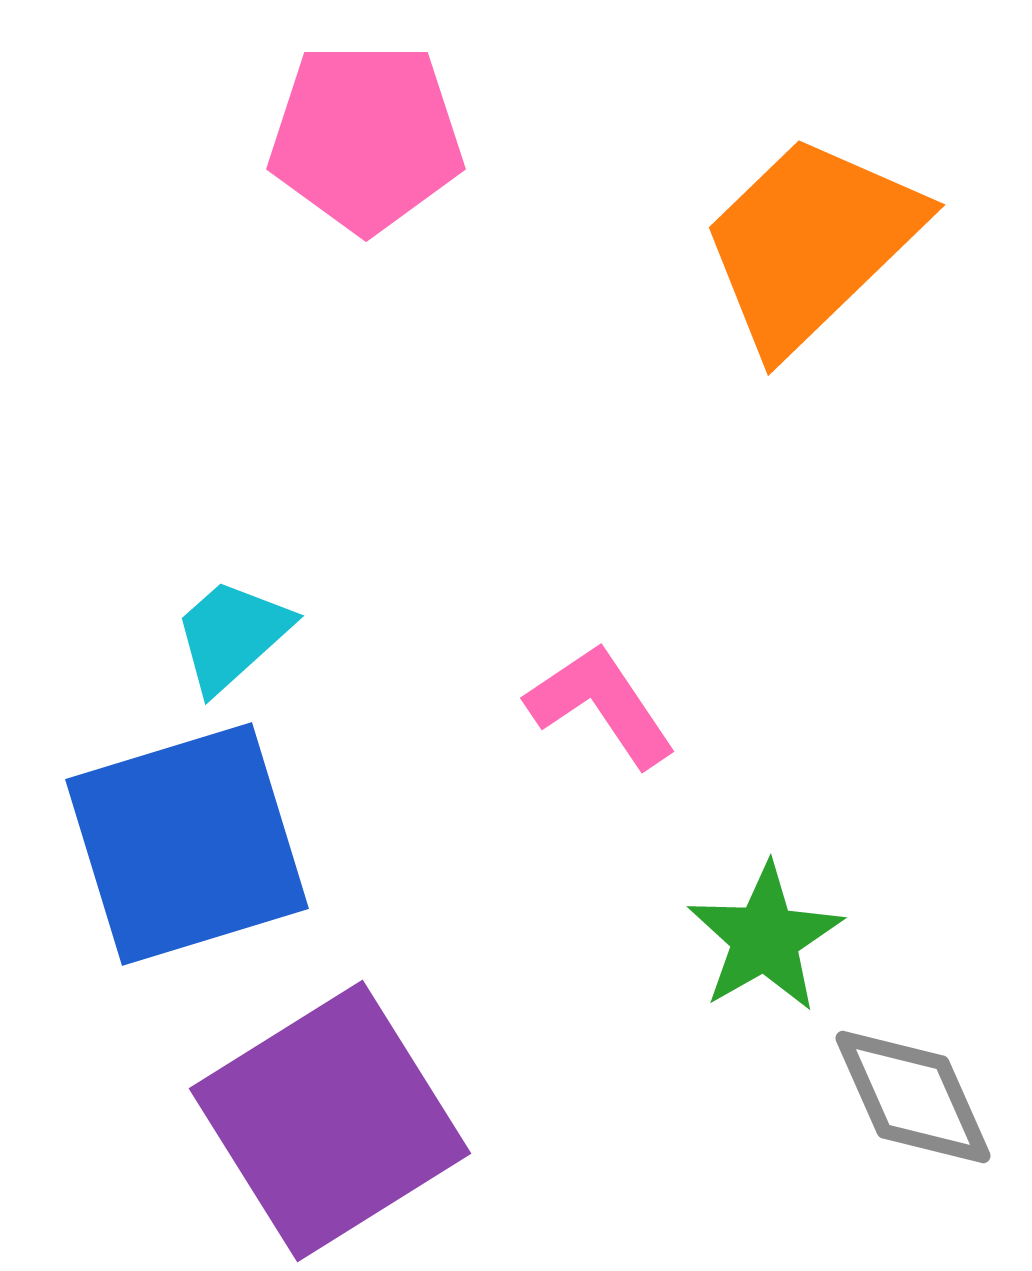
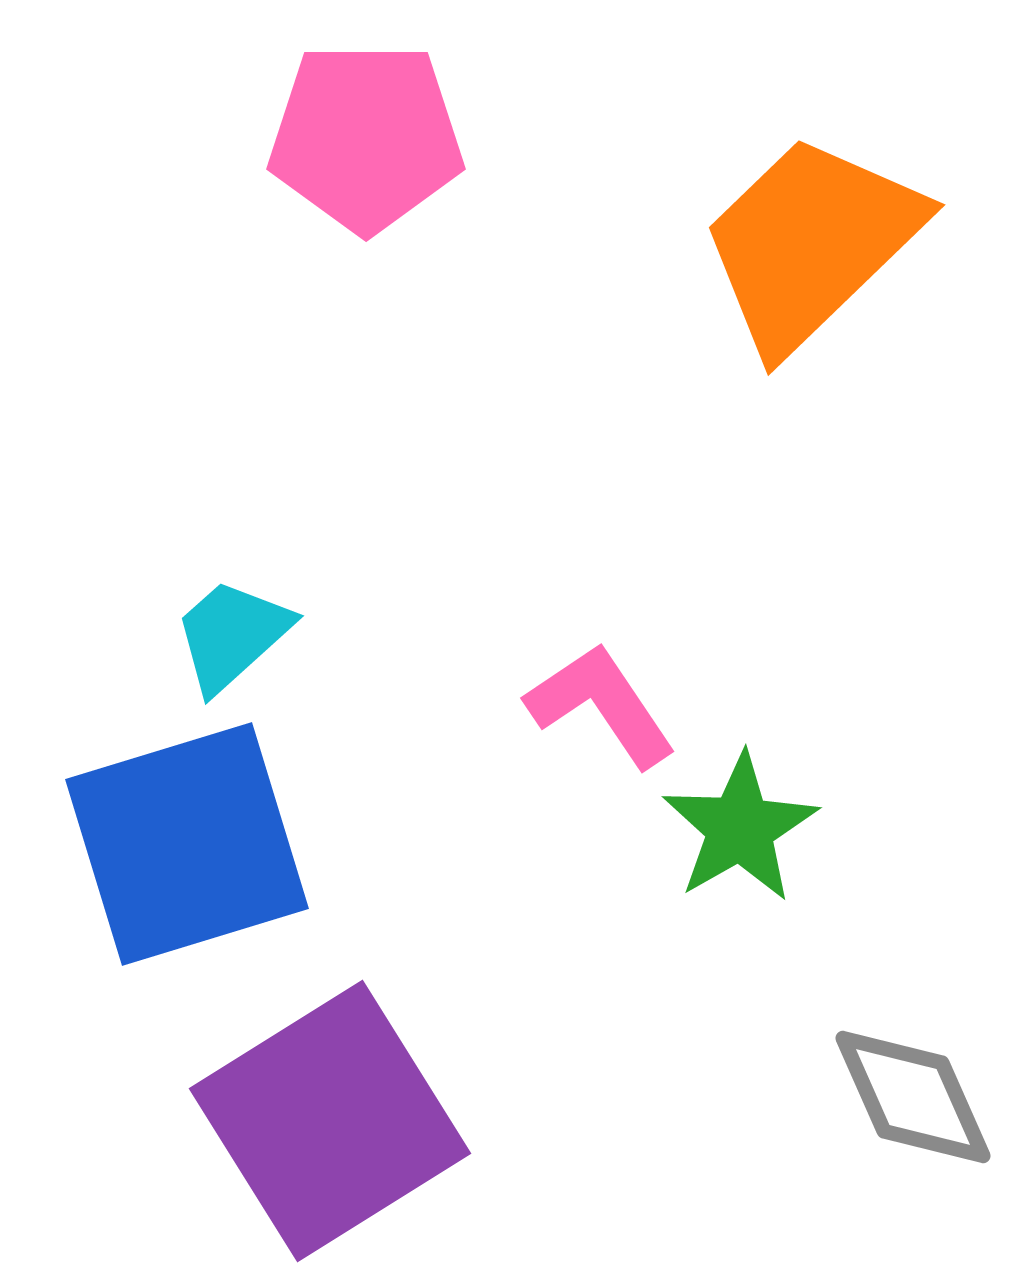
green star: moved 25 px left, 110 px up
